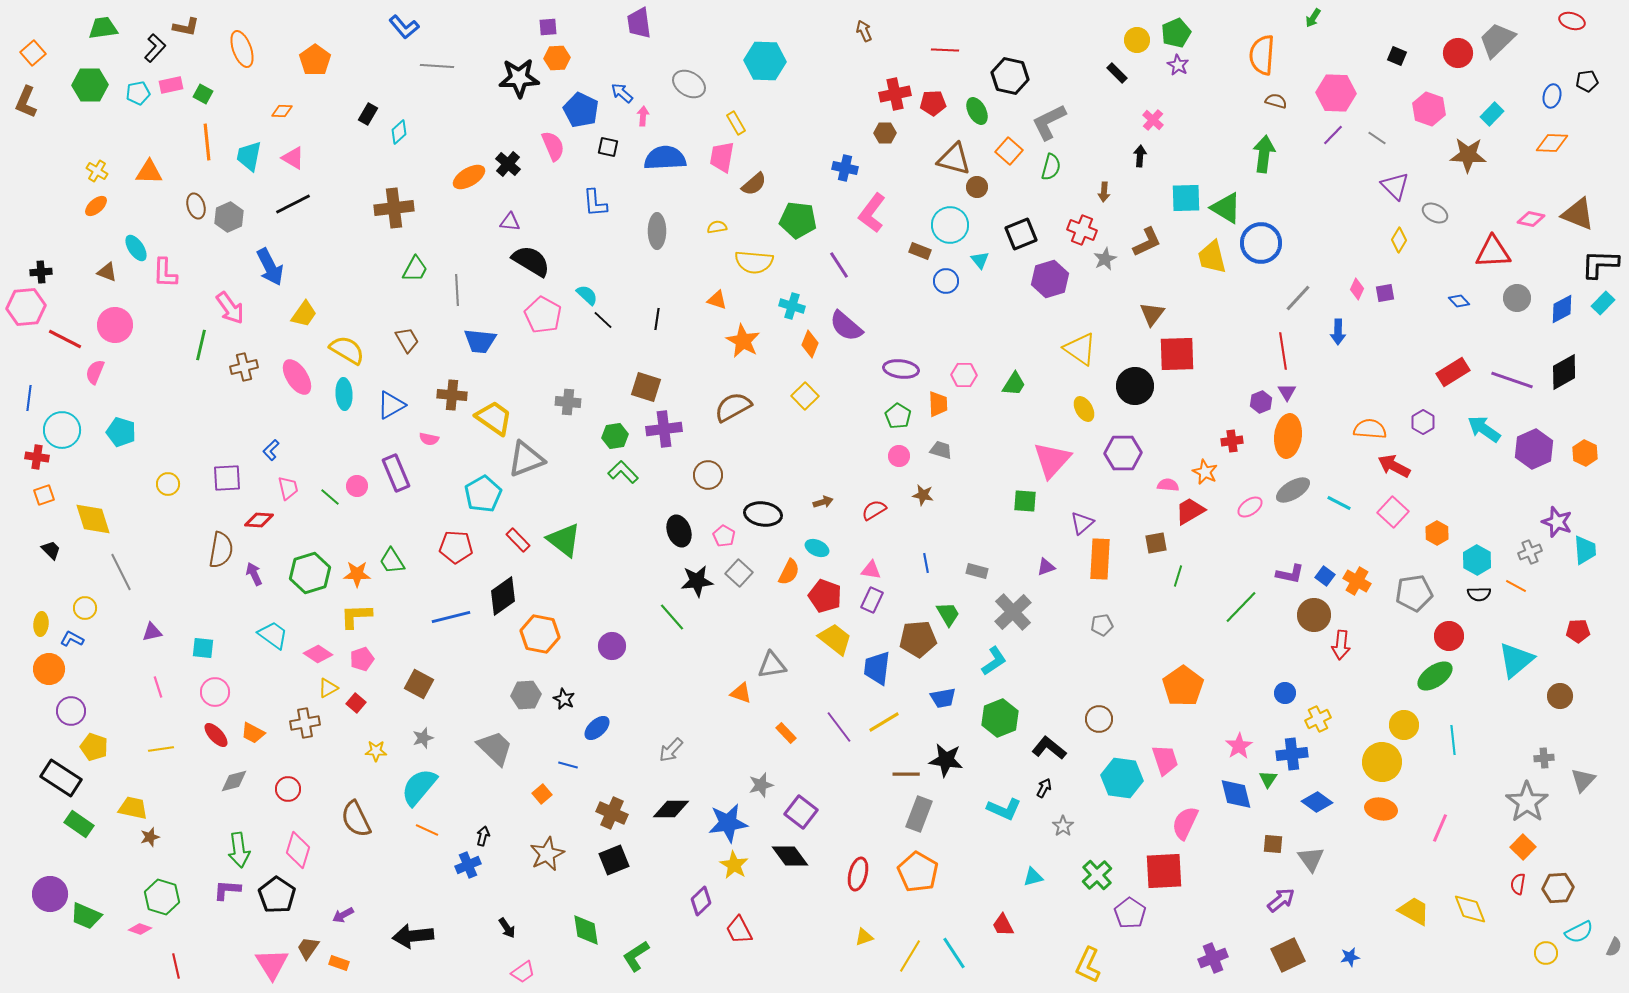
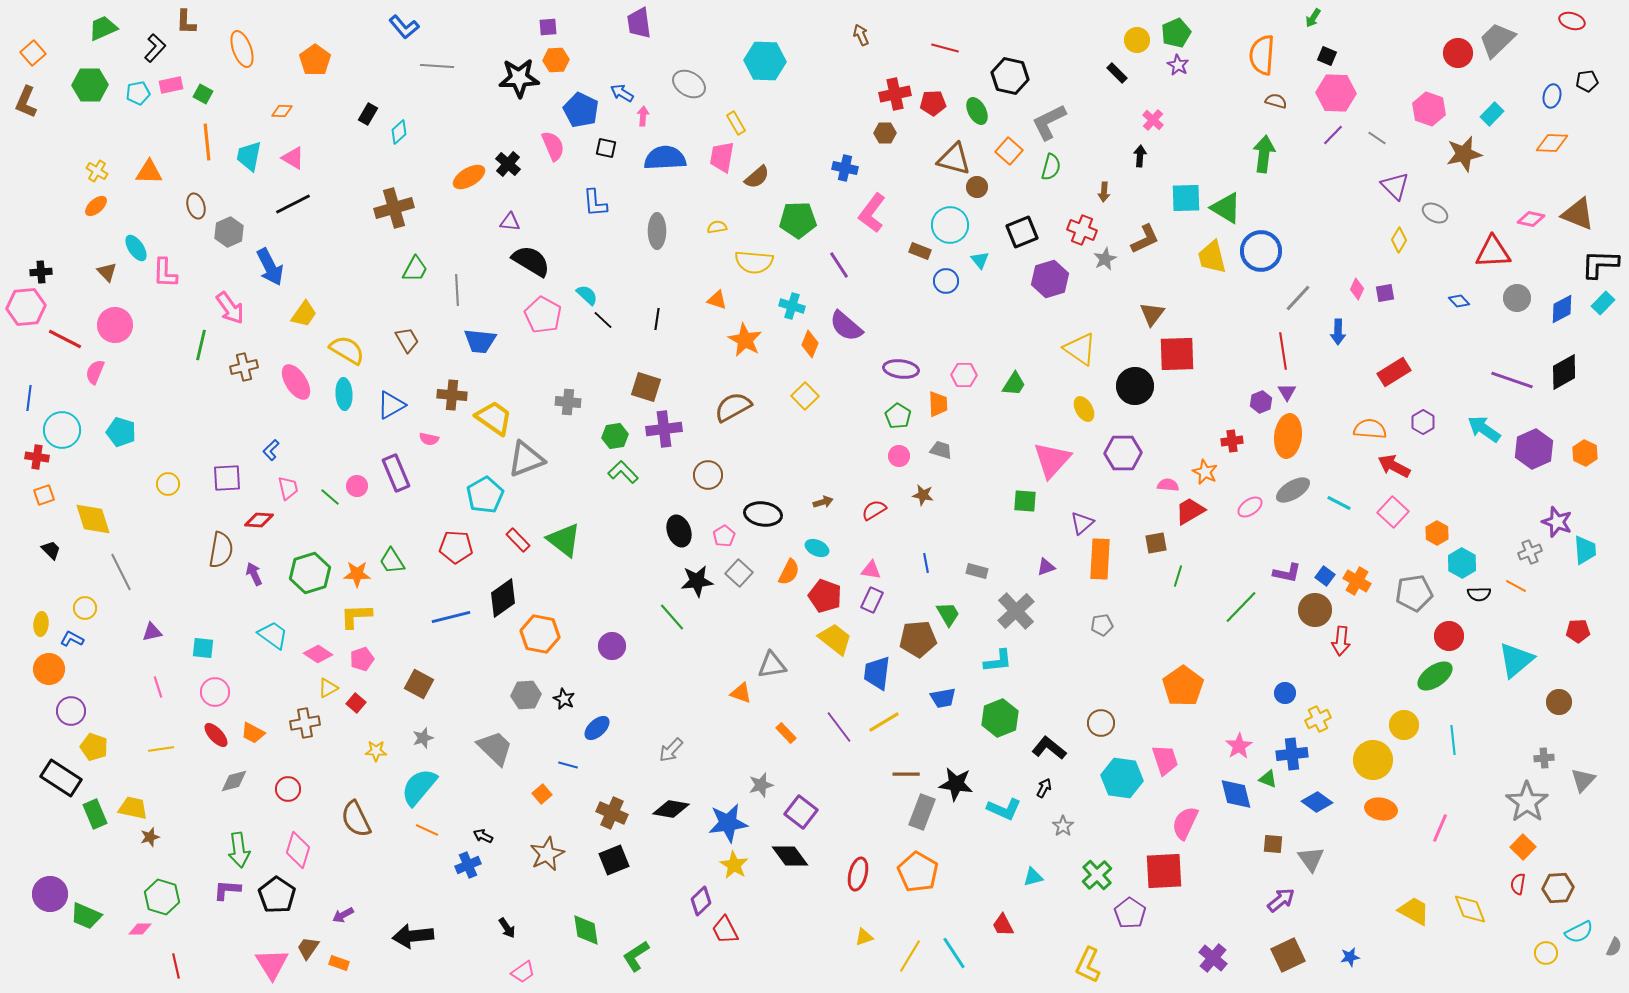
brown L-shape at (186, 27): moved 5 px up; rotated 80 degrees clockwise
green trapezoid at (103, 28): rotated 16 degrees counterclockwise
brown arrow at (864, 31): moved 3 px left, 4 px down
red line at (945, 50): moved 2 px up; rotated 12 degrees clockwise
black square at (1397, 56): moved 70 px left
orange hexagon at (557, 58): moved 1 px left, 2 px down
blue arrow at (622, 93): rotated 10 degrees counterclockwise
black square at (608, 147): moved 2 px left, 1 px down
brown star at (1468, 155): moved 4 px left, 1 px up; rotated 15 degrees counterclockwise
brown semicircle at (754, 184): moved 3 px right, 7 px up
brown cross at (394, 208): rotated 9 degrees counterclockwise
gray hexagon at (229, 217): moved 15 px down
green pentagon at (798, 220): rotated 9 degrees counterclockwise
black square at (1021, 234): moved 1 px right, 2 px up
brown L-shape at (1147, 242): moved 2 px left, 3 px up
blue circle at (1261, 243): moved 8 px down
brown triangle at (107, 272): rotated 25 degrees clockwise
orange star at (743, 341): moved 2 px right, 1 px up
red rectangle at (1453, 372): moved 59 px left
pink ellipse at (297, 377): moved 1 px left, 5 px down
cyan pentagon at (483, 494): moved 2 px right, 1 px down
pink pentagon at (724, 536): rotated 10 degrees clockwise
cyan hexagon at (1477, 560): moved 15 px left, 3 px down
purple L-shape at (1290, 574): moved 3 px left, 1 px up
black diamond at (503, 596): moved 2 px down
gray cross at (1013, 612): moved 3 px right, 1 px up
brown circle at (1314, 615): moved 1 px right, 5 px up
red arrow at (1341, 645): moved 4 px up
cyan L-shape at (994, 661): moved 4 px right; rotated 28 degrees clockwise
blue trapezoid at (877, 668): moved 5 px down
brown circle at (1560, 696): moved 1 px left, 6 px down
brown circle at (1099, 719): moved 2 px right, 4 px down
black star at (946, 760): moved 10 px right, 24 px down
yellow circle at (1382, 762): moved 9 px left, 2 px up
green triangle at (1268, 779): rotated 42 degrees counterclockwise
black diamond at (671, 809): rotated 9 degrees clockwise
gray rectangle at (919, 814): moved 3 px right, 2 px up
green rectangle at (79, 824): moved 16 px right, 10 px up; rotated 32 degrees clockwise
black arrow at (483, 836): rotated 78 degrees counterclockwise
pink diamond at (140, 929): rotated 20 degrees counterclockwise
red trapezoid at (739, 930): moved 14 px left
purple cross at (1213, 958): rotated 28 degrees counterclockwise
